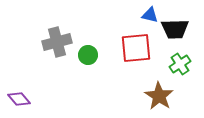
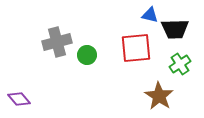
green circle: moved 1 px left
